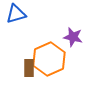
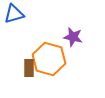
blue triangle: moved 2 px left
orange hexagon: rotated 20 degrees counterclockwise
